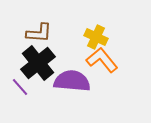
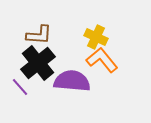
brown L-shape: moved 2 px down
